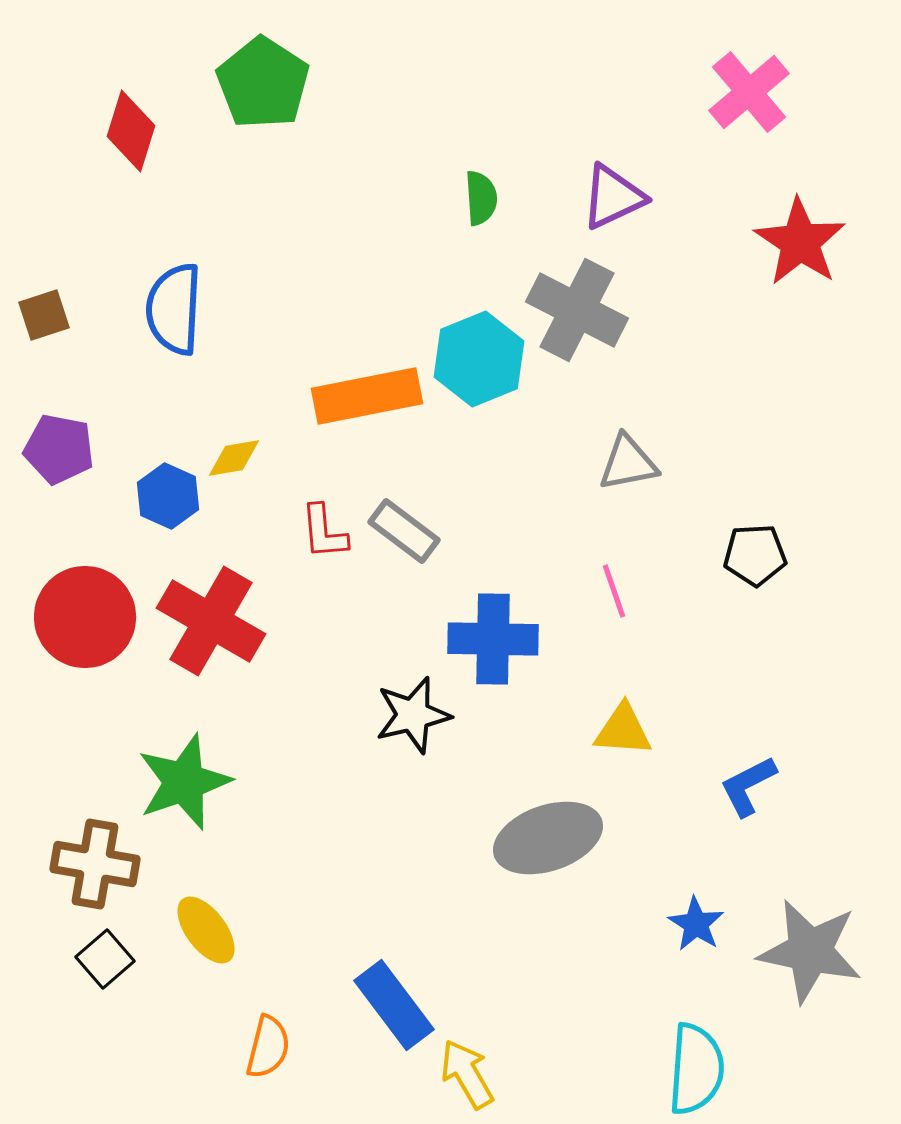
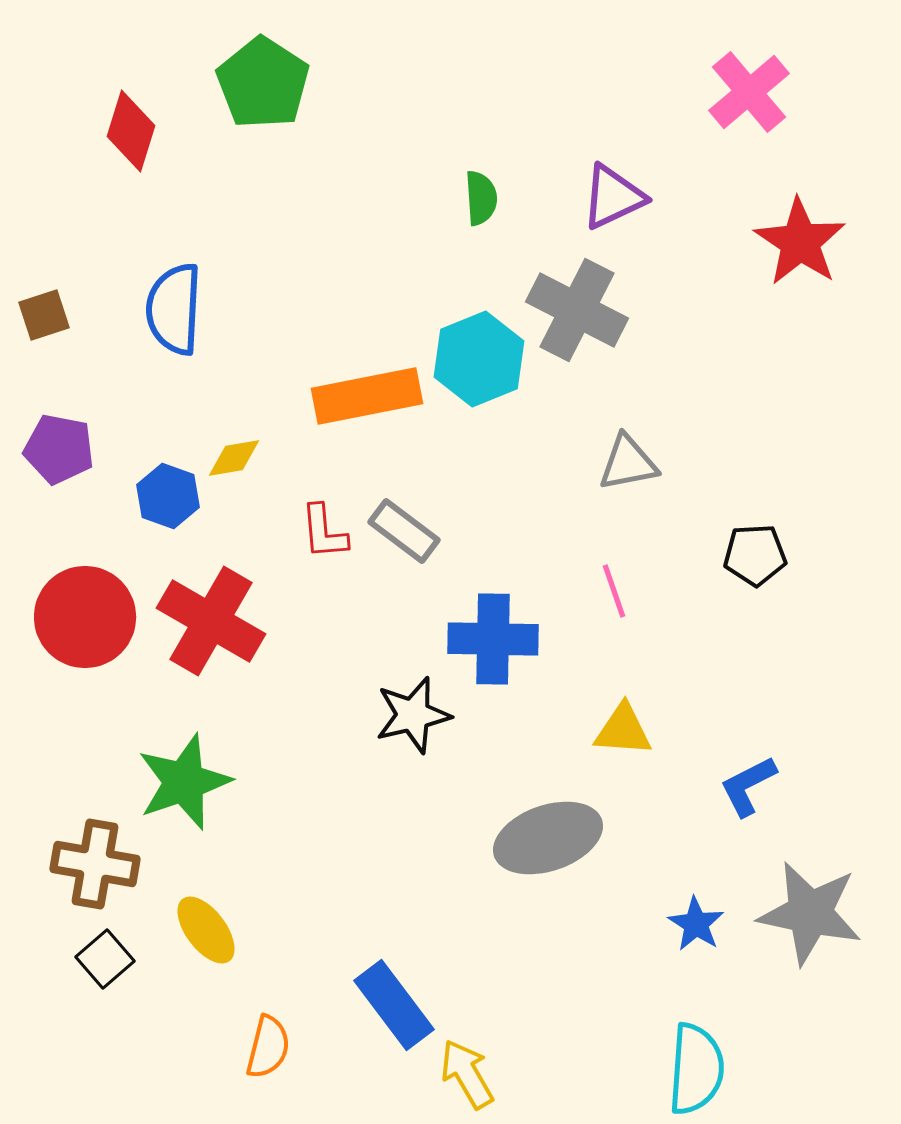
blue hexagon: rotated 4 degrees counterclockwise
gray star: moved 38 px up
